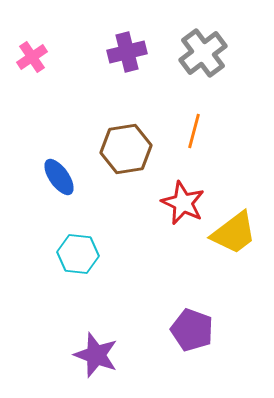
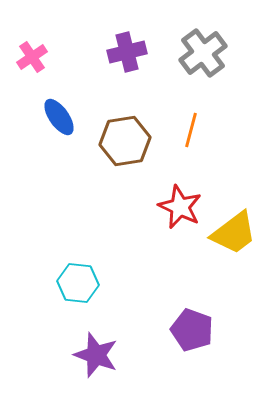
orange line: moved 3 px left, 1 px up
brown hexagon: moved 1 px left, 8 px up
blue ellipse: moved 60 px up
red star: moved 3 px left, 4 px down
cyan hexagon: moved 29 px down
